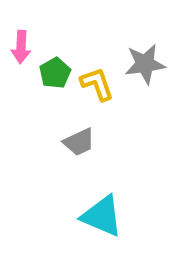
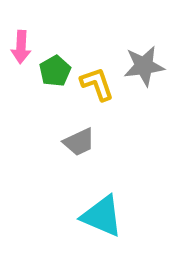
gray star: moved 1 px left, 2 px down
green pentagon: moved 2 px up
